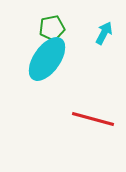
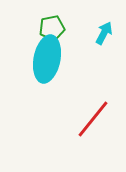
cyan ellipse: rotated 24 degrees counterclockwise
red line: rotated 66 degrees counterclockwise
